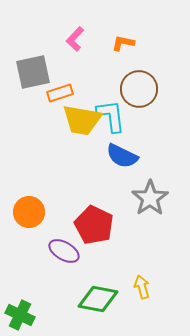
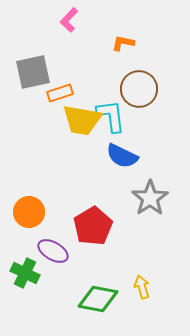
pink L-shape: moved 6 px left, 19 px up
red pentagon: moved 1 px left, 1 px down; rotated 15 degrees clockwise
purple ellipse: moved 11 px left
green cross: moved 5 px right, 42 px up
